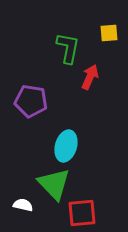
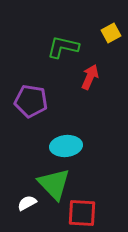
yellow square: moved 2 px right; rotated 24 degrees counterclockwise
green L-shape: moved 5 px left, 1 px up; rotated 88 degrees counterclockwise
cyan ellipse: rotated 68 degrees clockwise
white semicircle: moved 4 px right, 2 px up; rotated 42 degrees counterclockwise
red square: rotated 8 degrees clockwise
